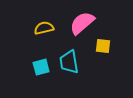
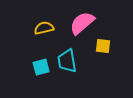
cyan trapezoid: moved 2 px left, 1 px up
